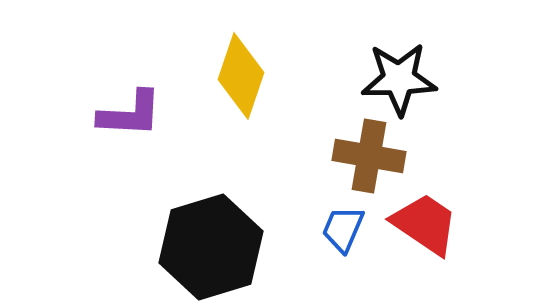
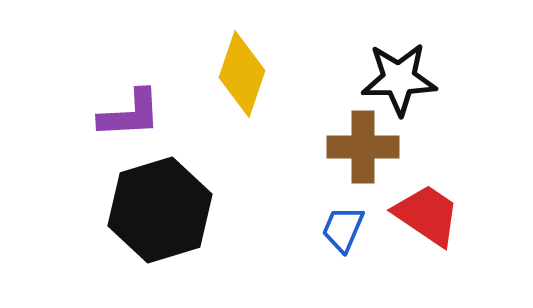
yellow diamond: moved 1 px right, 2 px up
purple L-shape: rotated 6 degrees counterclockwise
brown cross: moved 6 px left, 9 px up; rotated 10 degrees counterclockwise
red trapezoid: moved 2 px right, 9 px up
black hexagon: moved 51 px left, 37 px up
